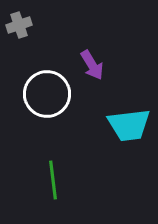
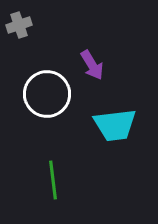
cyan trapezoid: moved 14 px left
